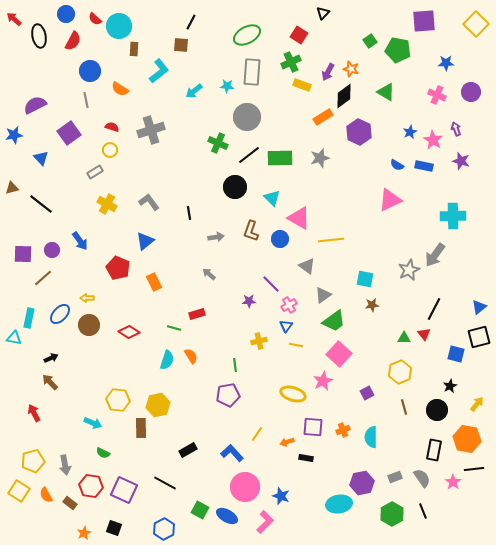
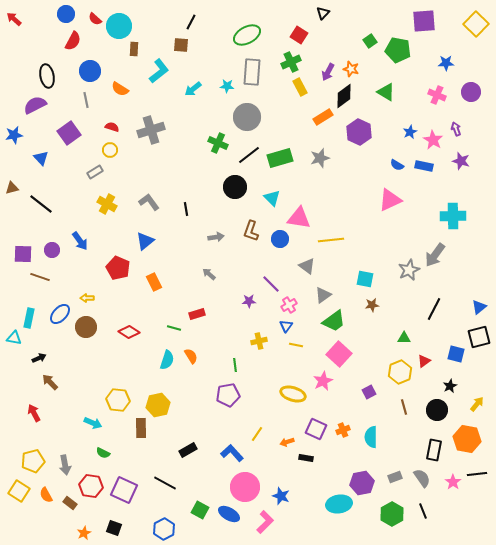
black ellipse at (39, 36): moved 8 px right, 40 px down
yellow rectangle at (302, 85): moved 2 px left, 2 px down; rotated 42 degrees clockwise
cyan arrow at (194, 91): moved 1 px left, 2 px up
green rectangle at (280, 158): rotated 15 degrees counterclockwise
black line at (189, 213): moved 3 px left, 4 px up
pink triangle at (299, 218): rotated 20 degrees counterclockwise
brown line at (43, 278): moved 3 px left, 1 px up; rotated 60 degrees clockwise
brown circle at (89, 325): moved 3 px left, 2 px down
red triangle at (424, 334): moved 27 px down; rotated 32 degrees clockwise
black arrow at (51, 358): moved 12 px left
purple square at (367, 393): moved 2 px right, 1 px up
purple square at (313, 427): moved 3 px right, 2 px down; rotated 20 degrees clockwise
black line at (474, 469): moved 3 px right, 5 px down
blue ellipse at (227, 516): moved 2 px right, 2 px up
